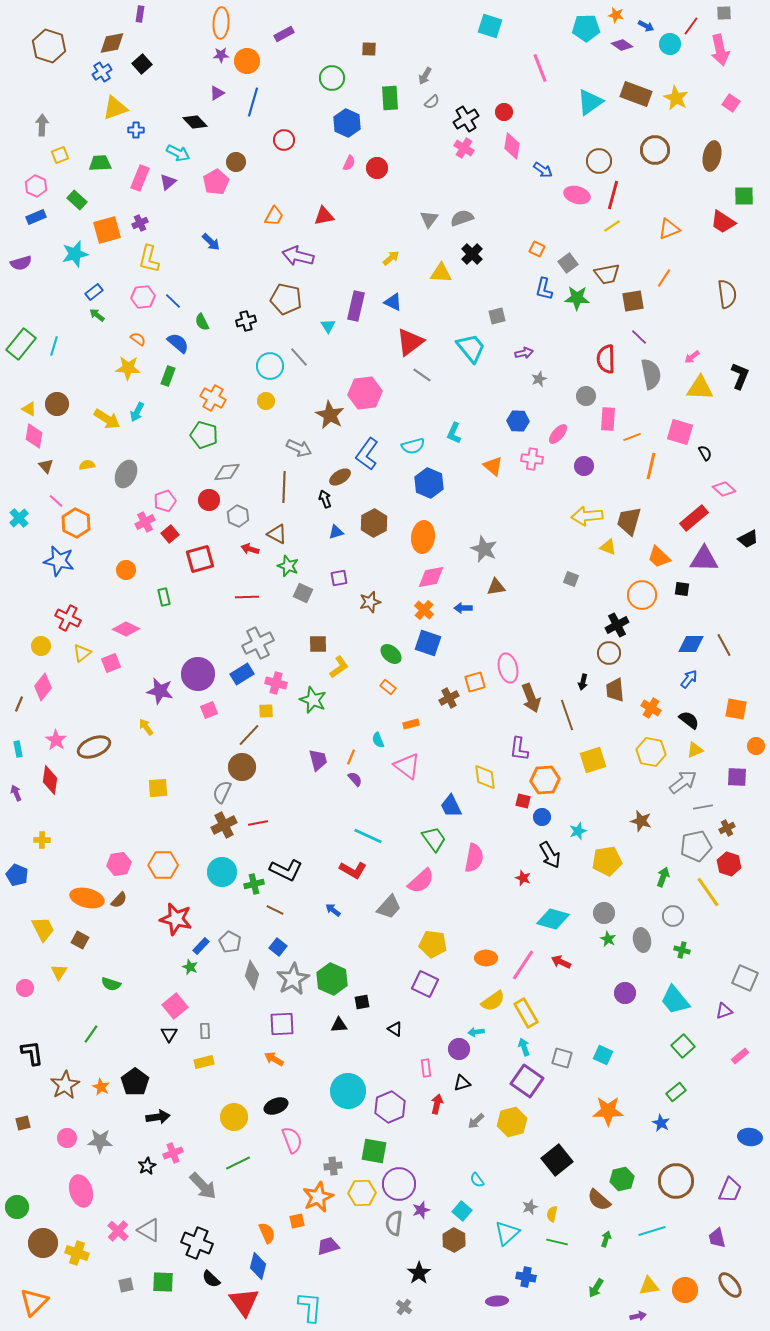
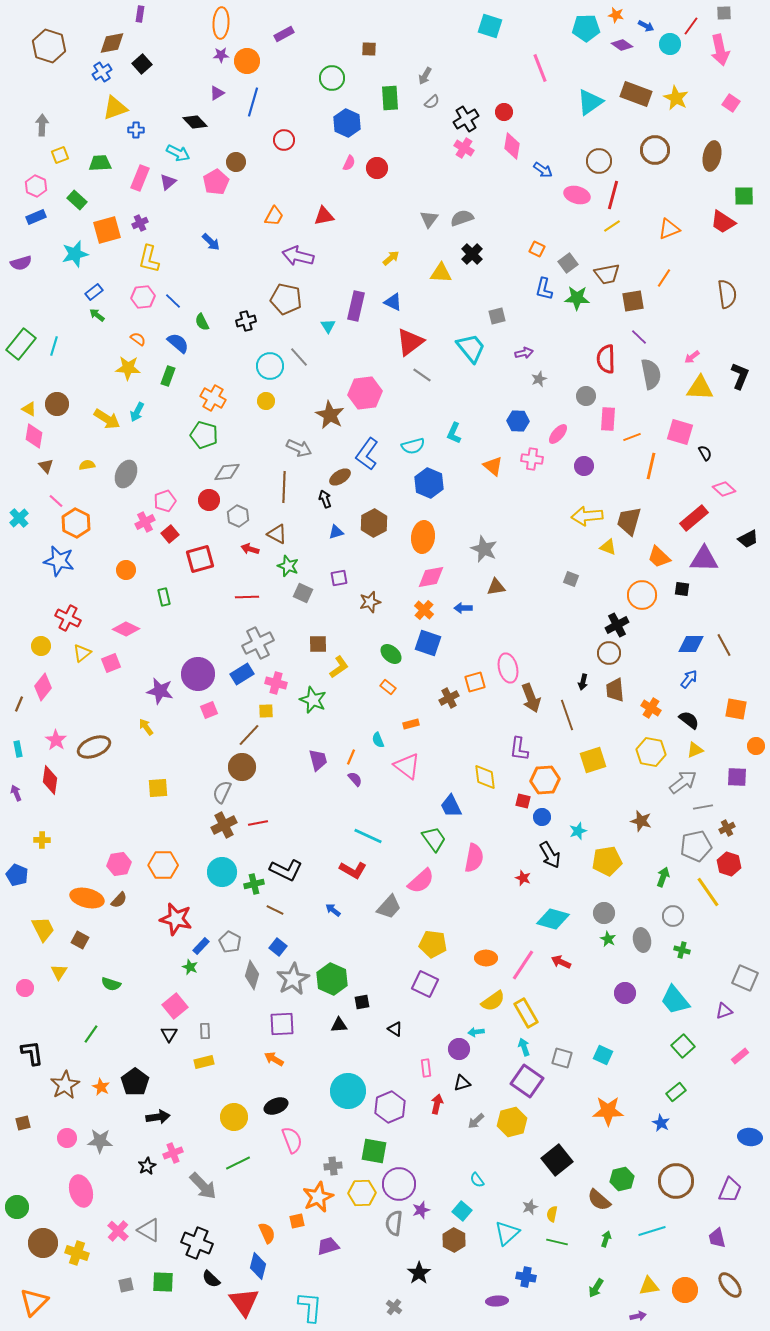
gray cross at (404, 1307): moved 10 px left
